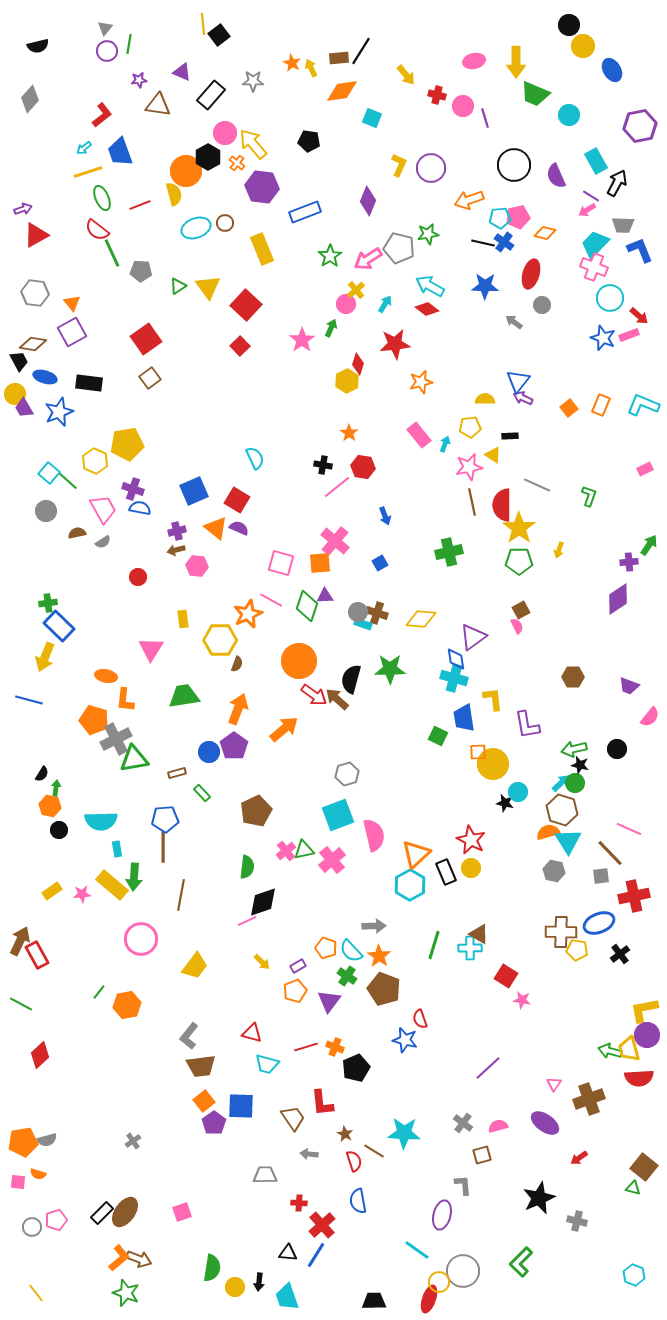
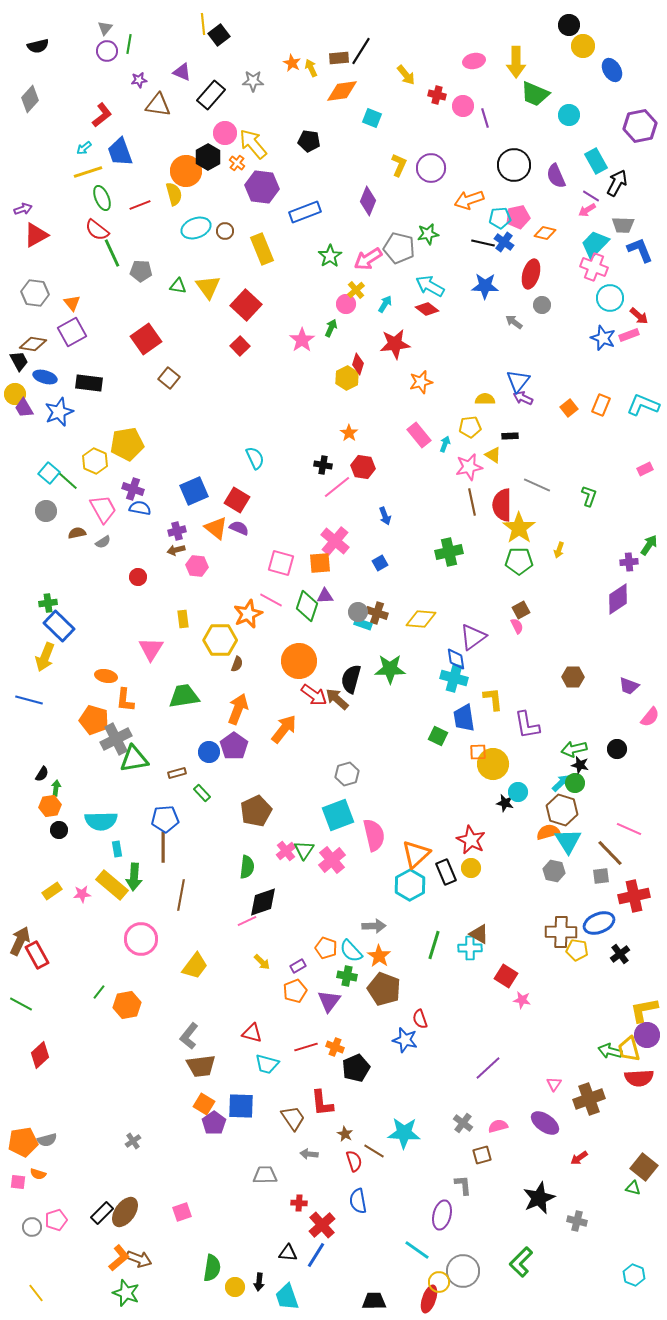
brown circle at (225, 223): moved 8 px down
green triangle at (178, 286): rotated 42 degrees clockwise
brown square at (150, 378): moved 19 px right; rotated 15 degrees counterclockwise
yellow hexagon at (347, 381): moved 3 px up
orange arrow at (284, 729): rotated 12 degrees counterclockwise
orange hexagon at (50, 806): rotated 20 degrees counterclockwise
green triangle at (304, 850): rotated 45 degrees counterclockwise
green cross at (347, 976): rotated 24 degrees counterclockwise
orange square at (204, 1101): moved 3 px down; rotated 20 degrees counterclockwise
